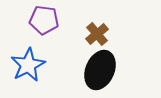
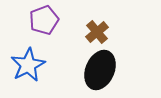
purple pentagon: rotated 28 degrees counterclockwise
brown cross: moved 2 px up
